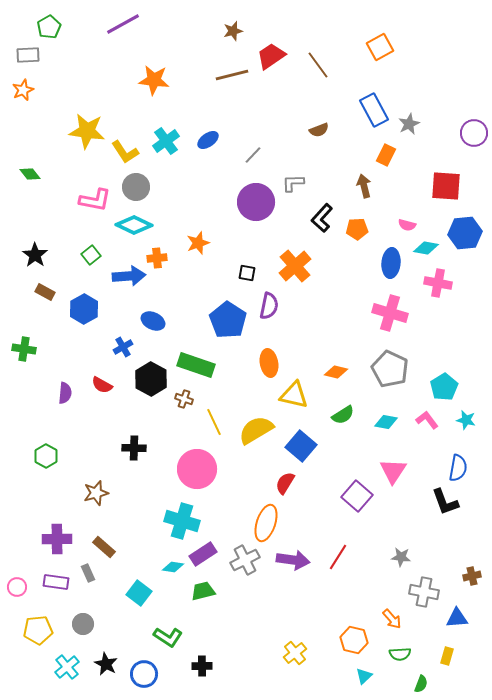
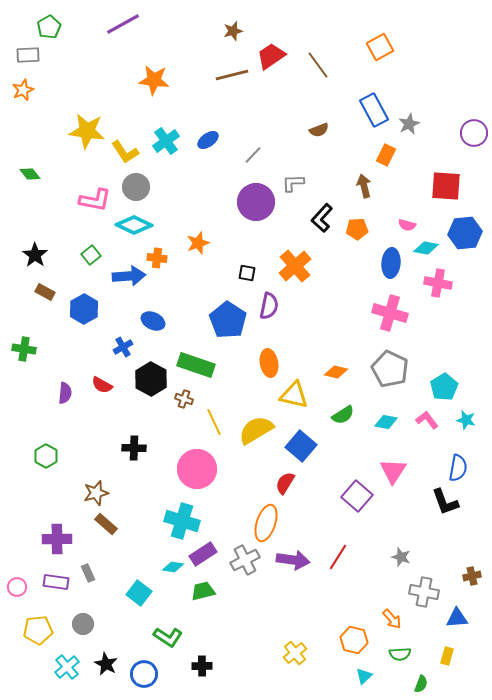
orange cross at (157, 258): rotated 12 degrees clockwise
brown rectangle at (104, 547): moved 2 px right, 23 px up
gray star at (401, 557): rotated 12 degrees clockwise
